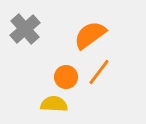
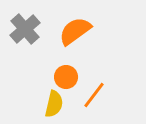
orange semicircle: moved 15 px left, 4 px up
orange line: moved 5 px left, 23 px down
yellow semicircle: rotated 100 degrees clockwise
